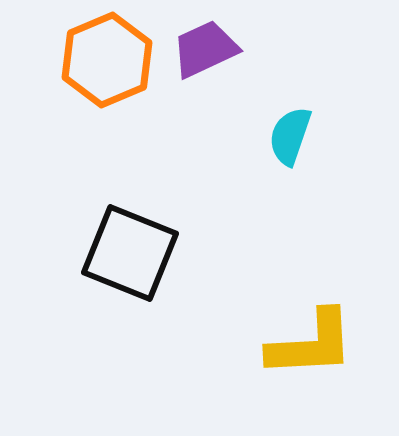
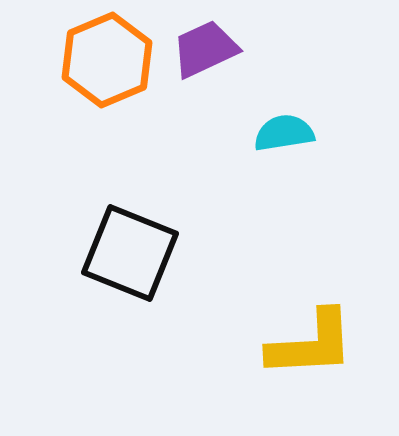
cyan semicircle: moved 6 px left, 3 px up; rotated 62 degrees clockwise
